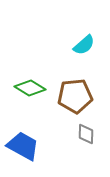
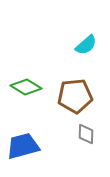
cyan semicircle: moved 2 px right
green diamond: moved 4 px left, 1 px up
blue trapezoid: rotated 44 degrees counterclockwise
